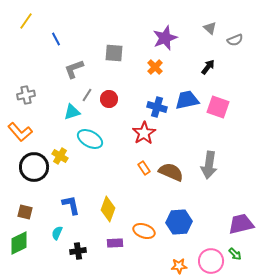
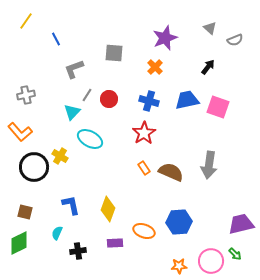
blue cross: moved 8 px left, 6 px up
cyan triangle: rotated 30 degrees counterclockwise
